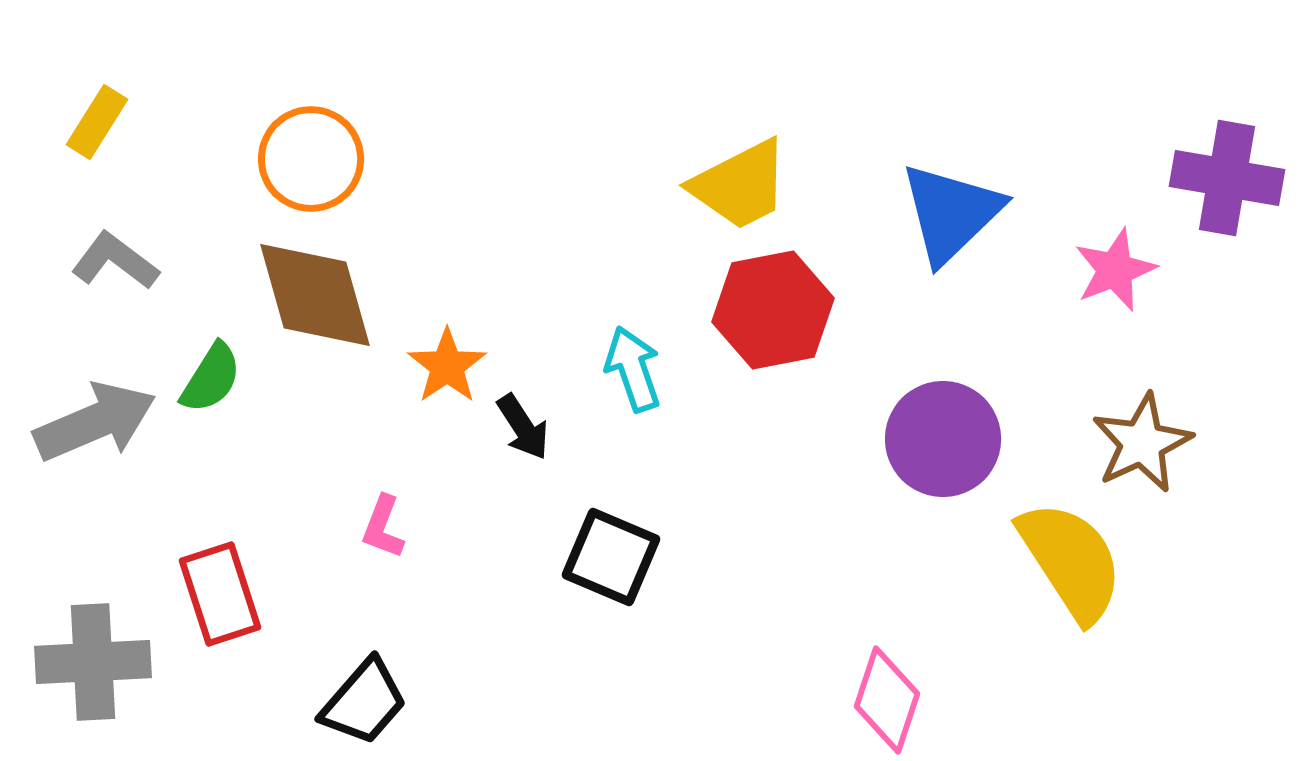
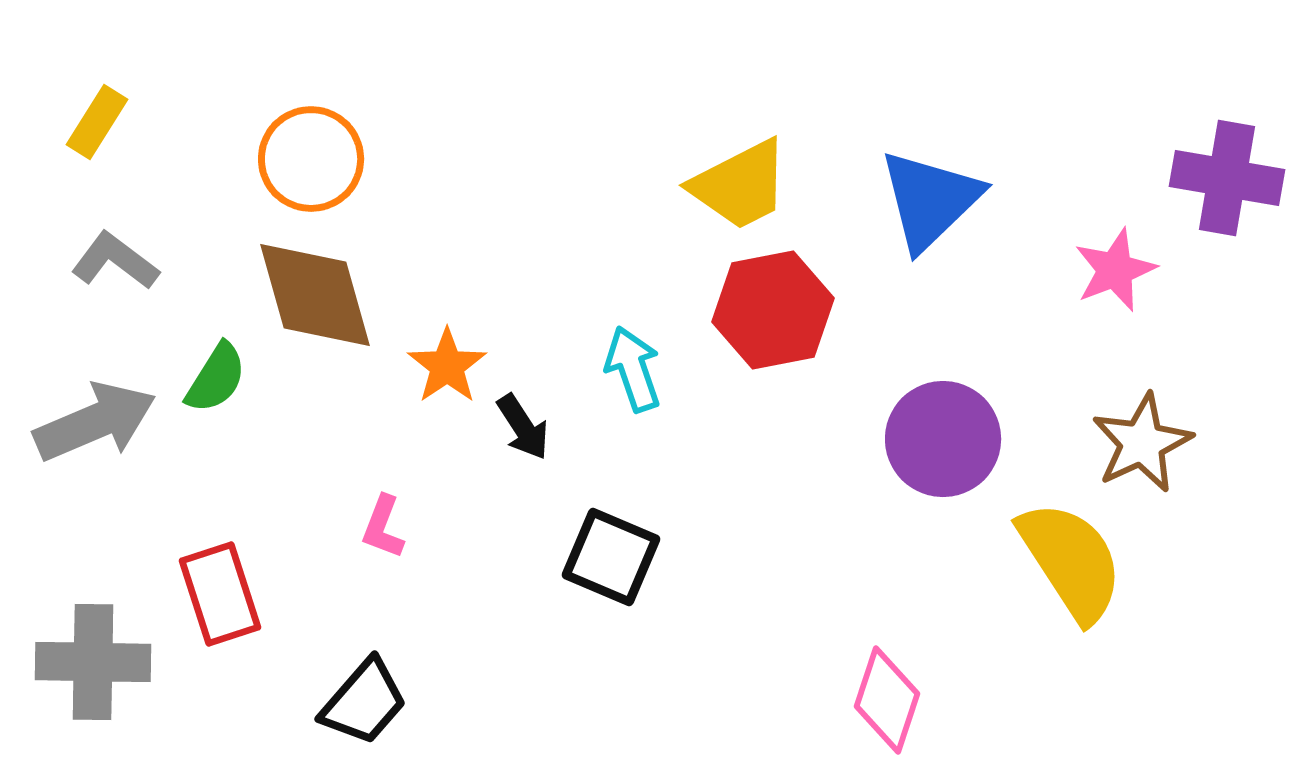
blue triangle: moved 21 px left, 13 px up
green semicircle: moved 5 px right
gray cross: rotated 4 degrees clockwise
